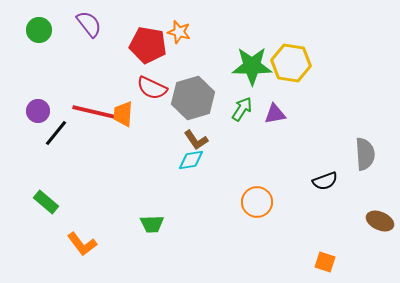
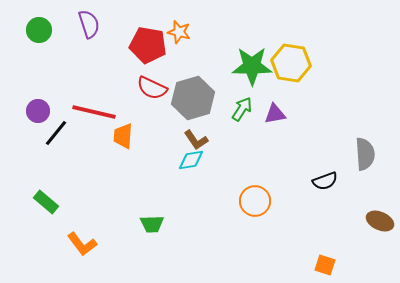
purple semicircle: rotated 20 degrees clockwise
orange trapezoid: moved 22 px down
orange circle: moved 2 px left, 1 px up
orange square: moved 3 px down
